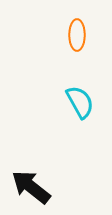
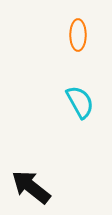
orange ellipse: moved 1 px right
